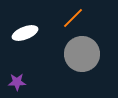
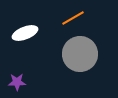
orange line: rotated 15 degrees clockwise
gray circle: moved 2 px left
